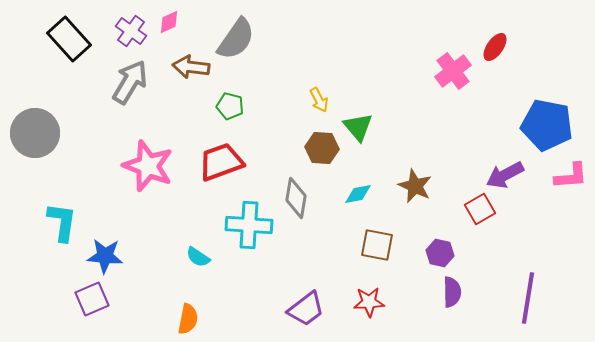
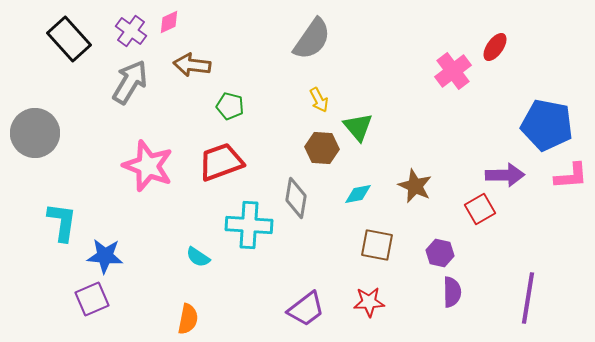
gray semicircle: moved 76 px right
brown arrow: moved 1 px right, 2 px up
purple arrow: rotated 153 degrees counterclockwise
